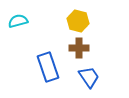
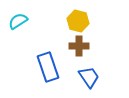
cyan semicircle: rotated 18 degrees counterclockwise
brown cross: moved 2 px up
